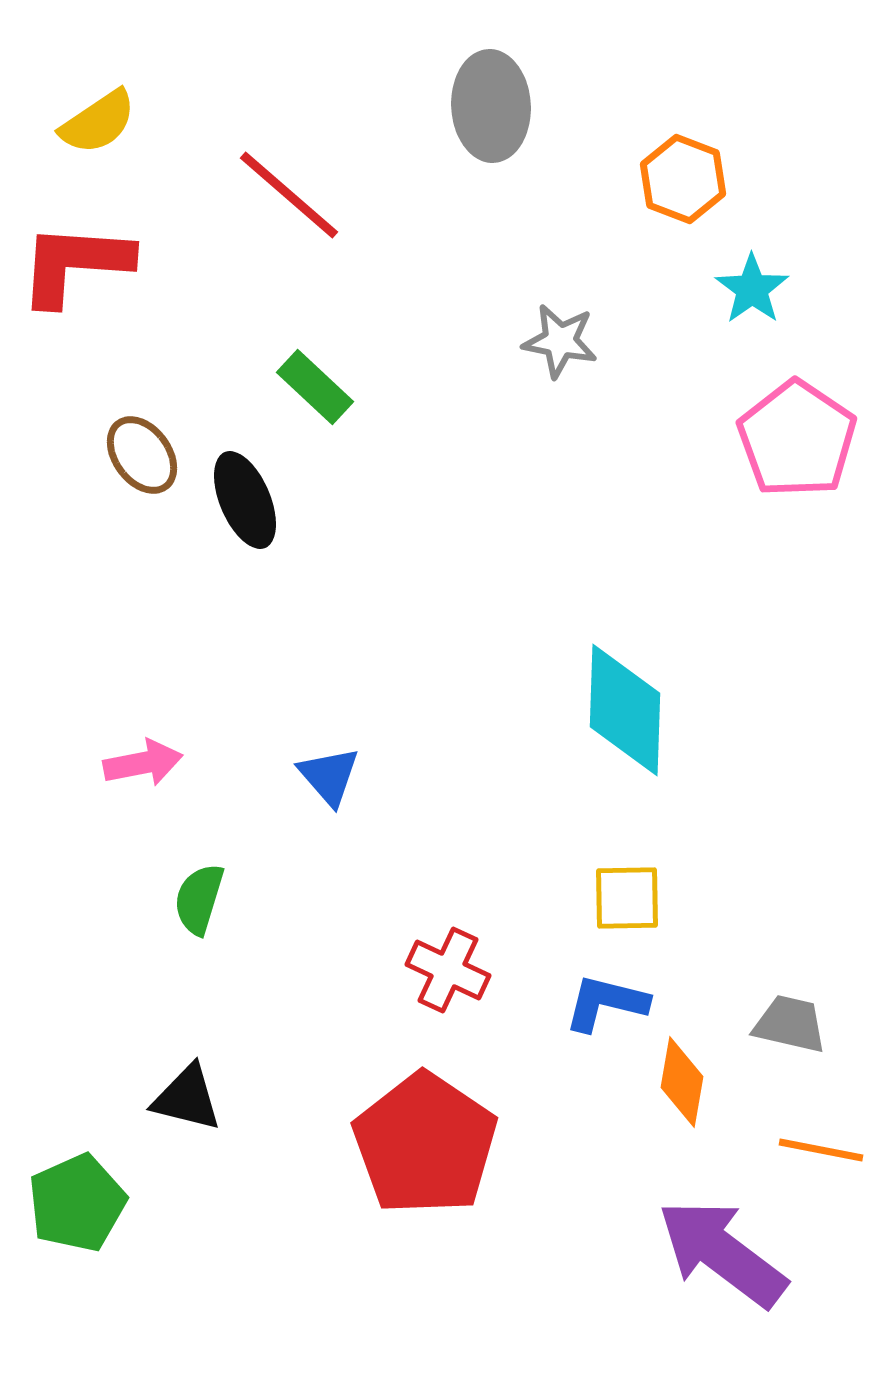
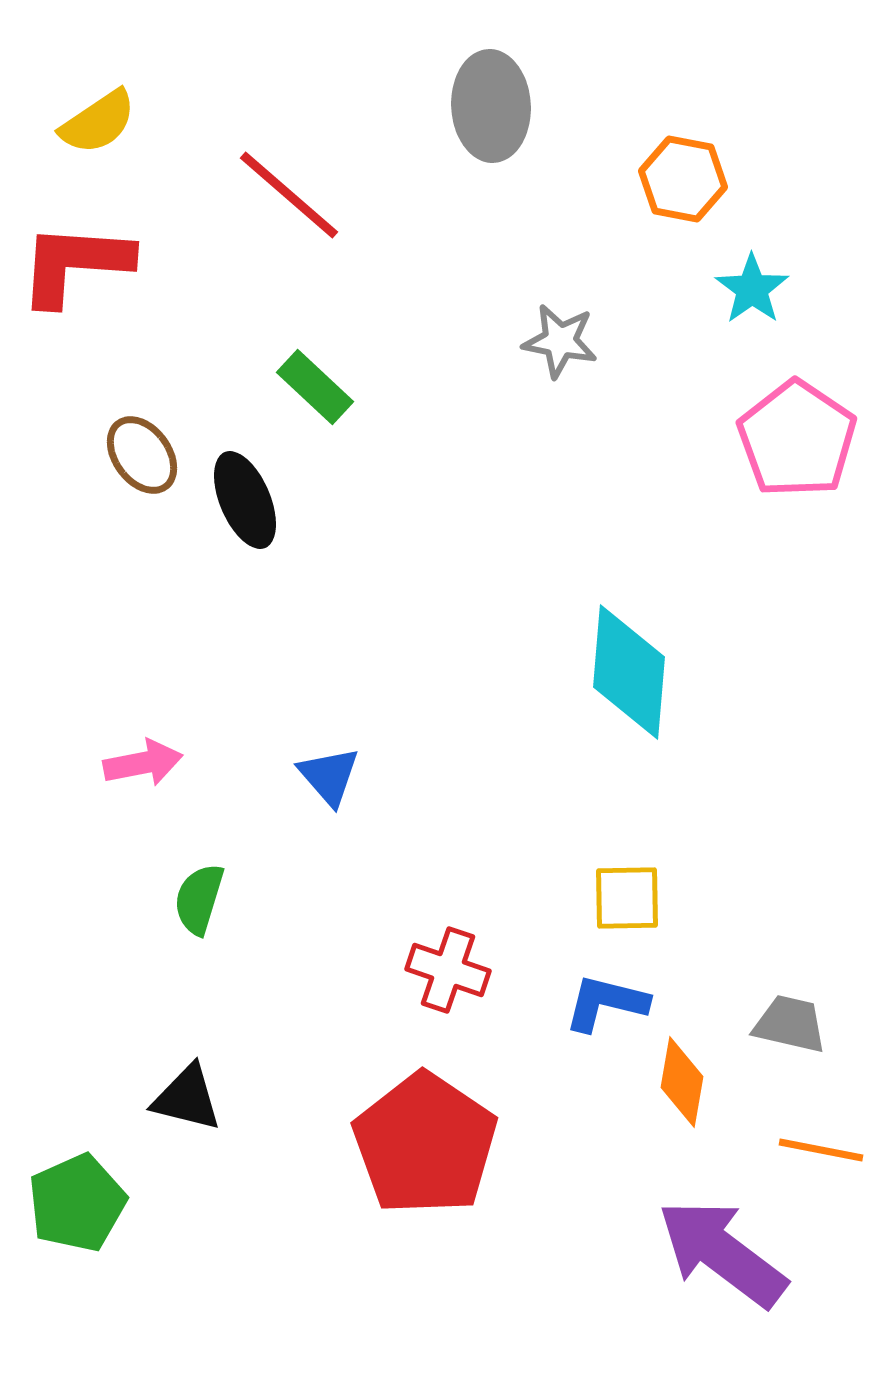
orange hexagon: rotated 10 degrees counterclockwise
cyan diamond: moved 4 px right, 38 px up; rotated 3 degrees clockwise
red cross: rotated 6 degrees counterclockwise
